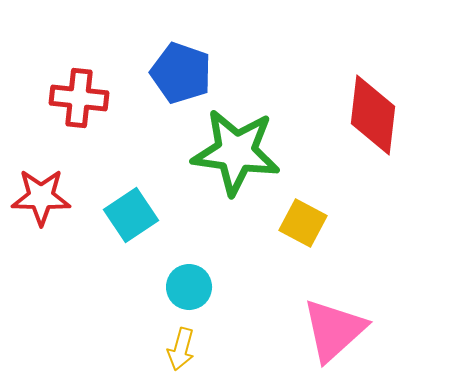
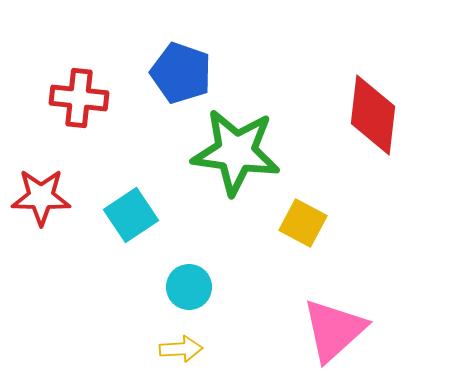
yellow arrow: rotated 108 degrees counterclockwise
